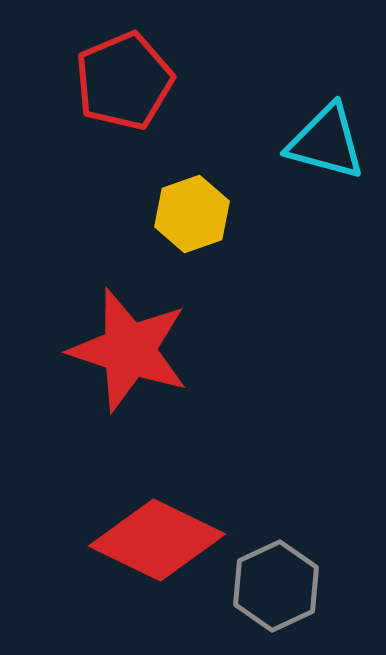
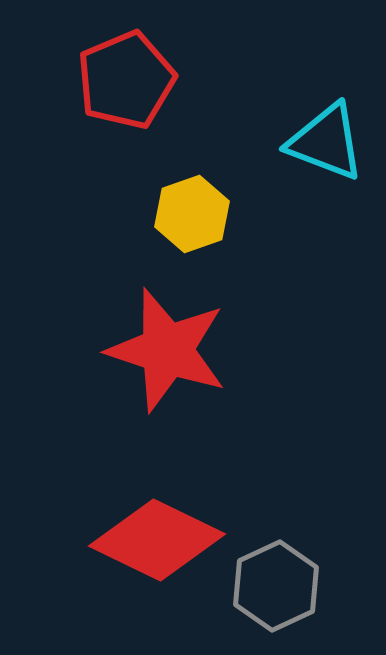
red pentagon: moved 2 px right, 1 px up
cyan triangle: rotated 6 degrees clockwise
red star: moved 38 px right
